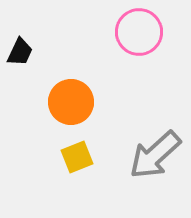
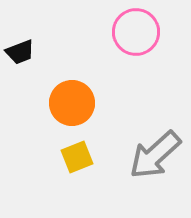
pink circle: moved 3 px left
black trapezoid: rotated 44 degrees clockwise
orange circle: moved 1 px right, 1 px down
